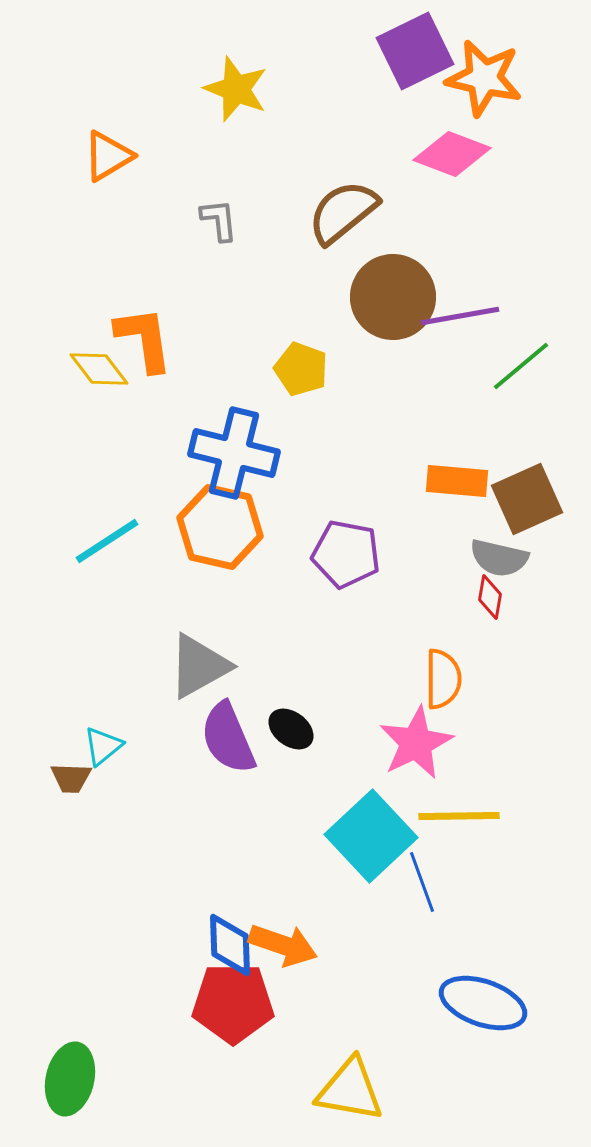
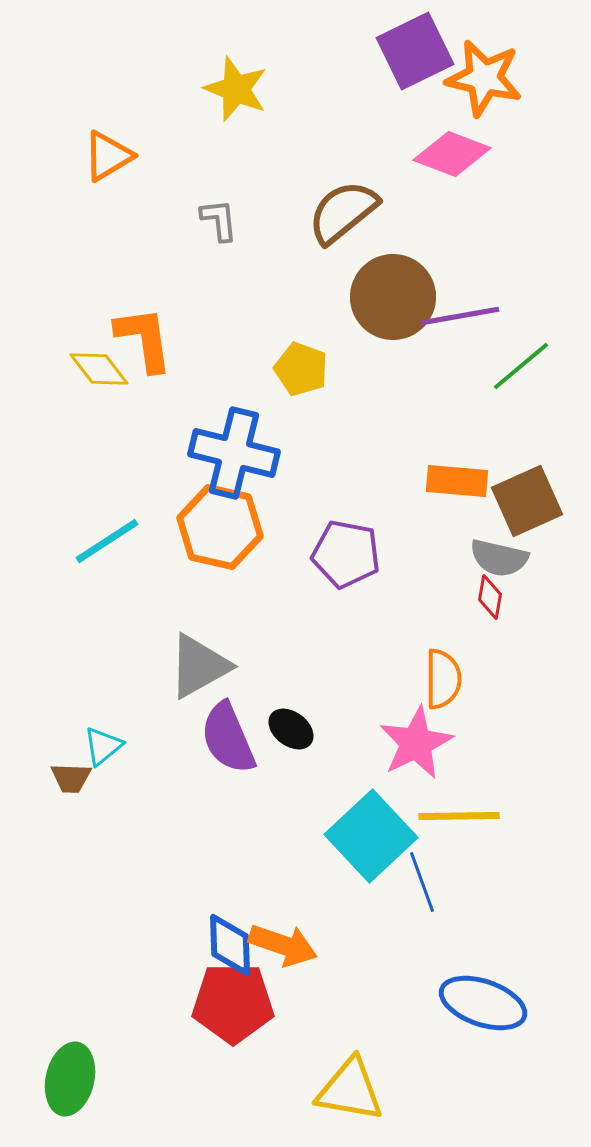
brown square: moved 2 px down
